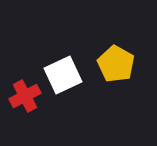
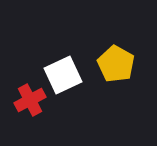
red cross: moved 5 px right, 4 px down
